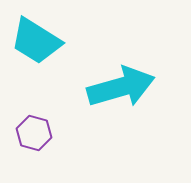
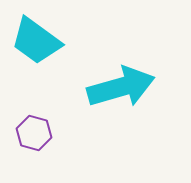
cyan trapezoid: rotated 4 degrees clockwise
